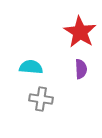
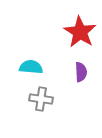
purple semicircle: moved 3 px down
